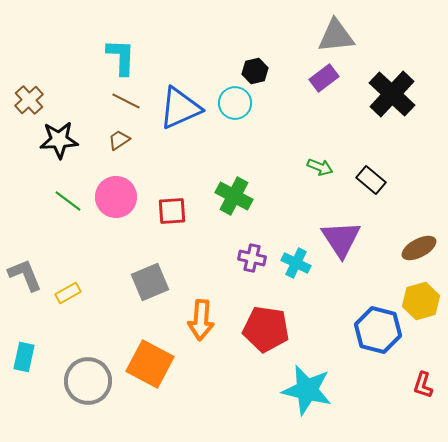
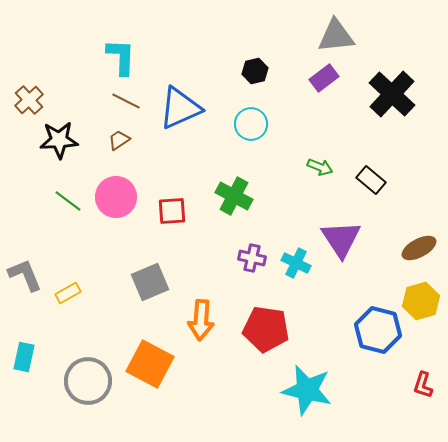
cyan circle: moved 16 px right, 21 px down
